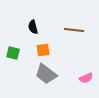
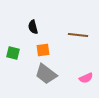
brown line: moved 4 px right, 5 px down
